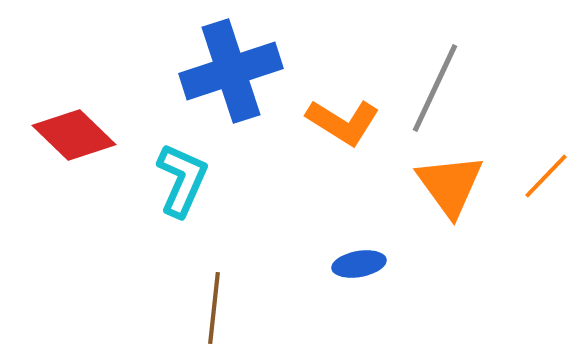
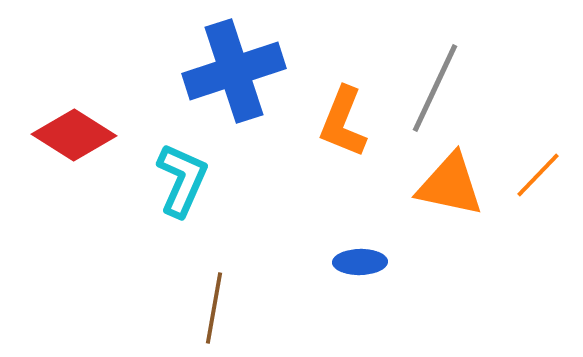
blue cross: moved 3 px right
orange L-shape: rotated 80 degrees clockwise
red diamond: rotated 12 degrees counterclockwise
orange line: moved 8 px left, 1 px up
orange triangle: rotated 42 degrees counterclockwise
blue ellipse: moved 1 px right, 2 px up; rotated 9 degrees clockwise
brown line: rotated 4 degrees clockwise
